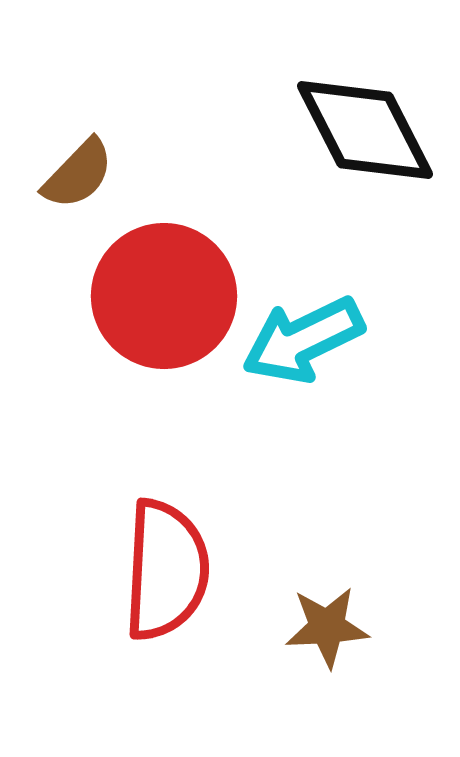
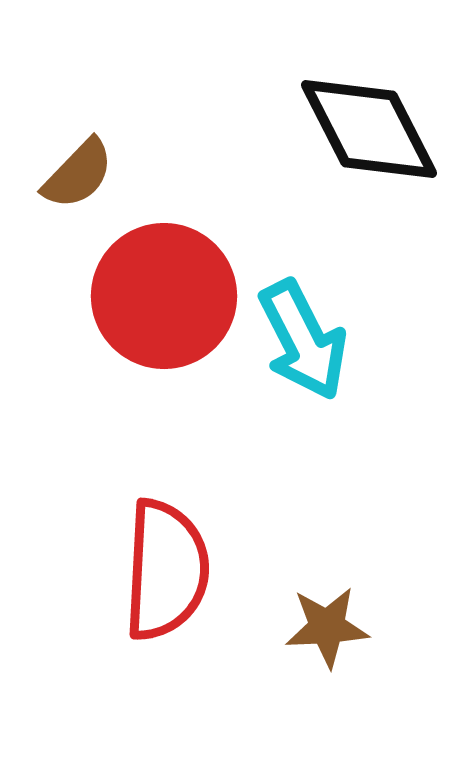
black diamond: moved 4 px right, 1 px up
cyan arrow: rotated 91 degrees counterclockwise
